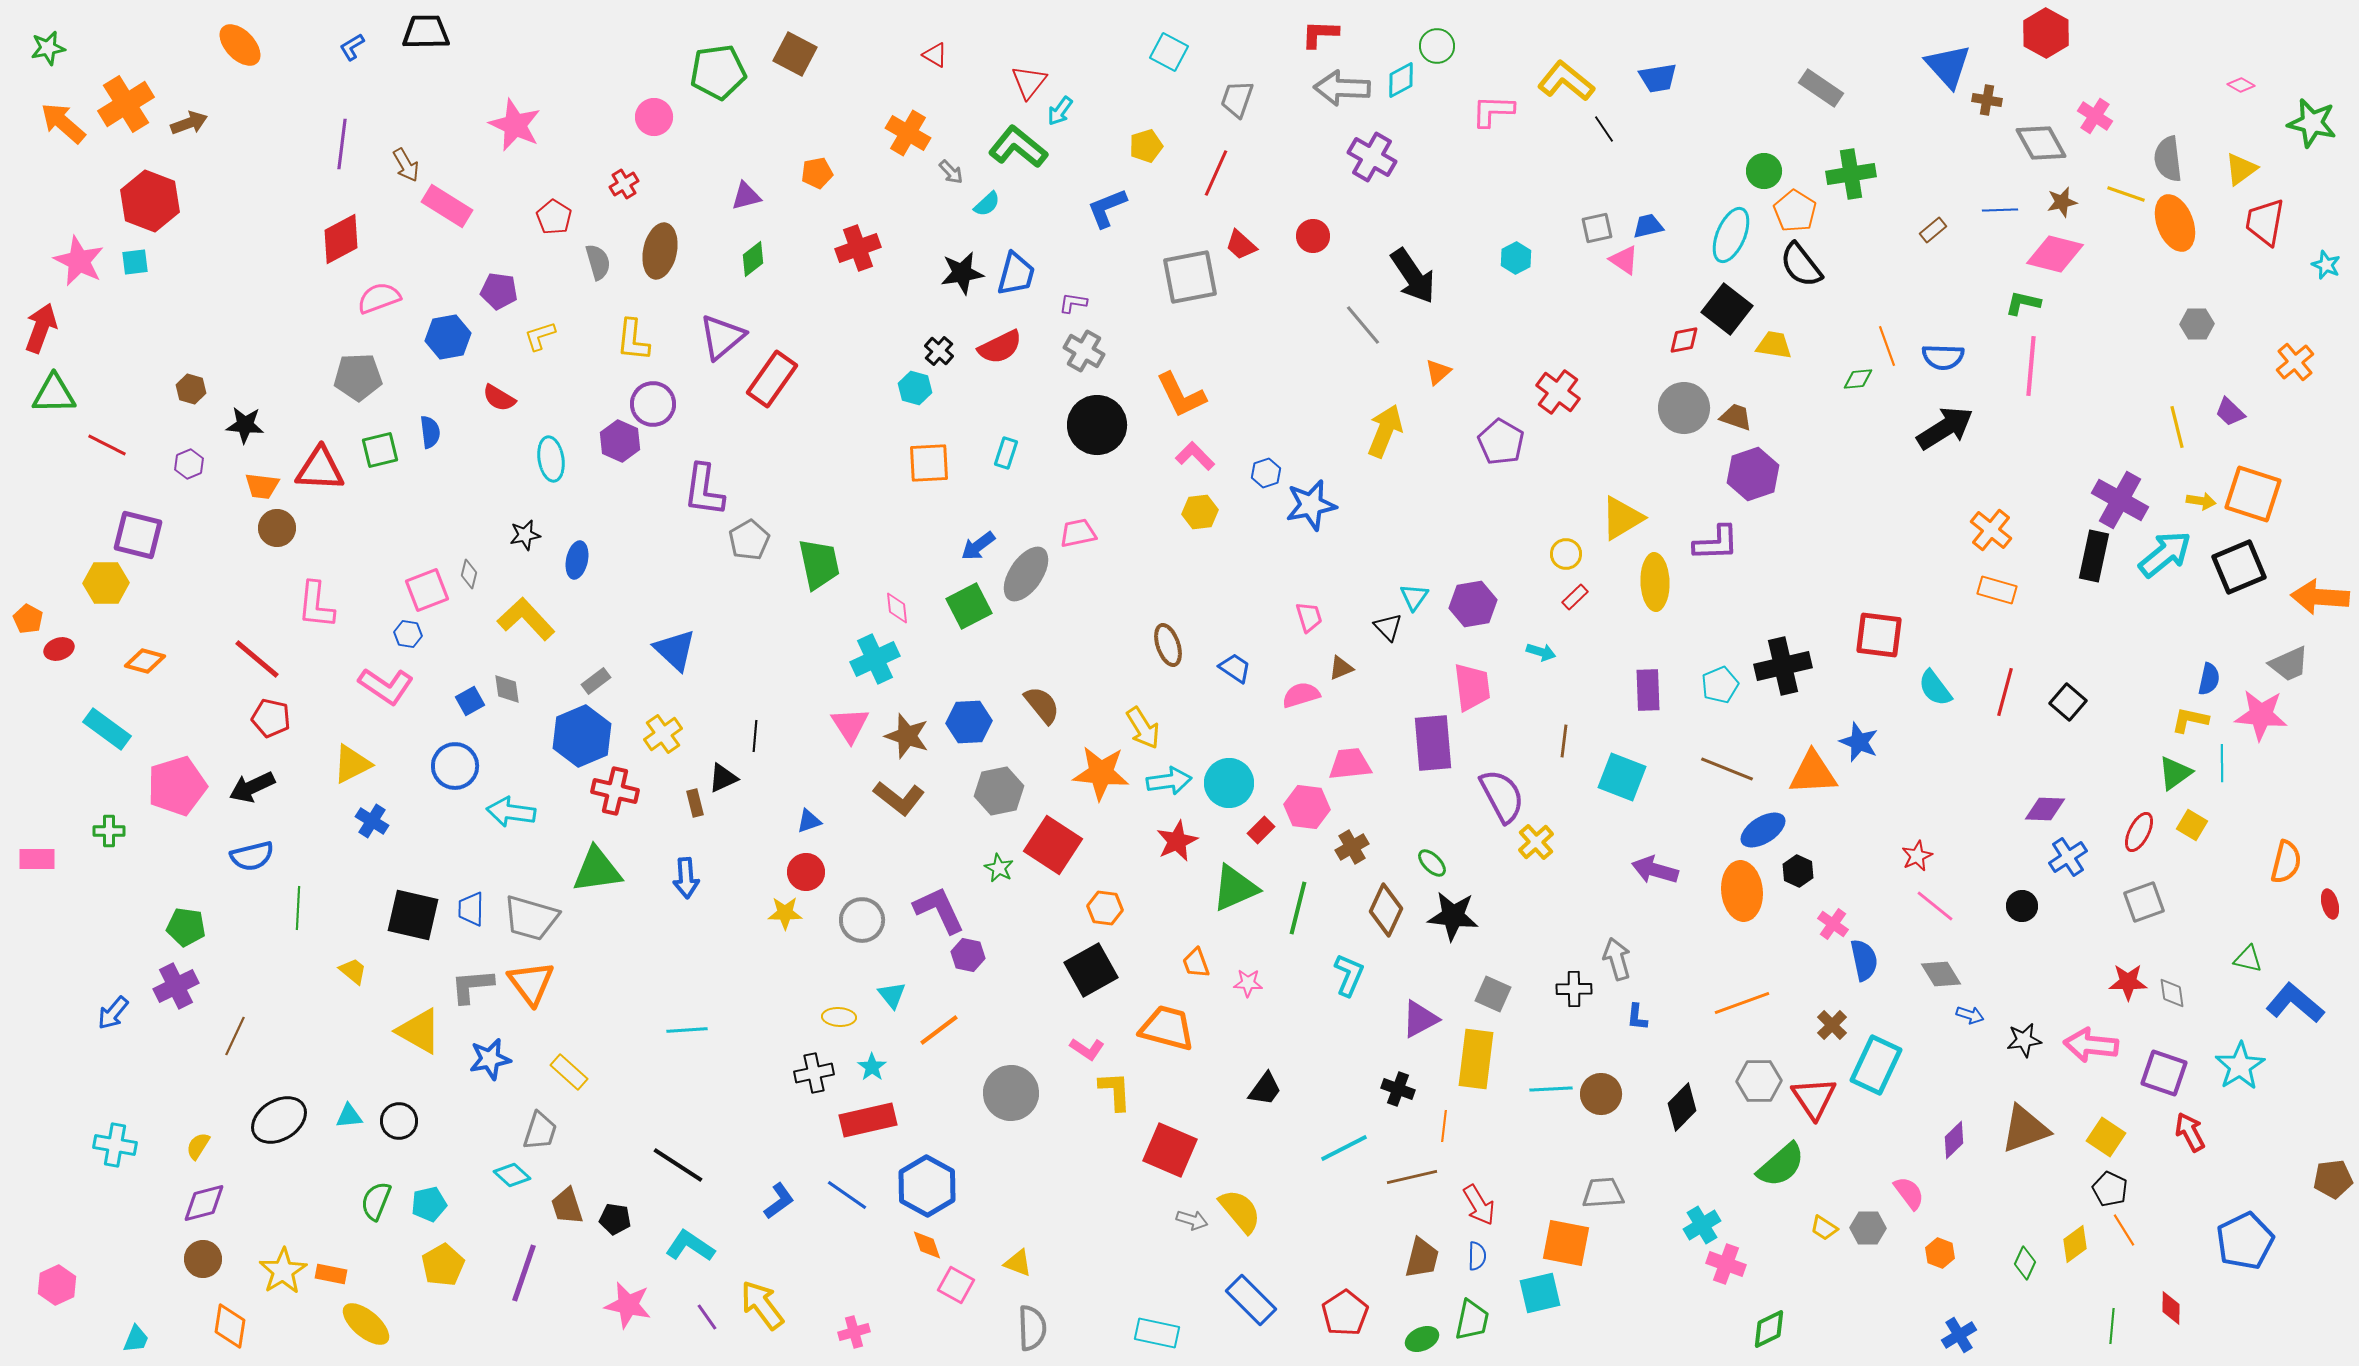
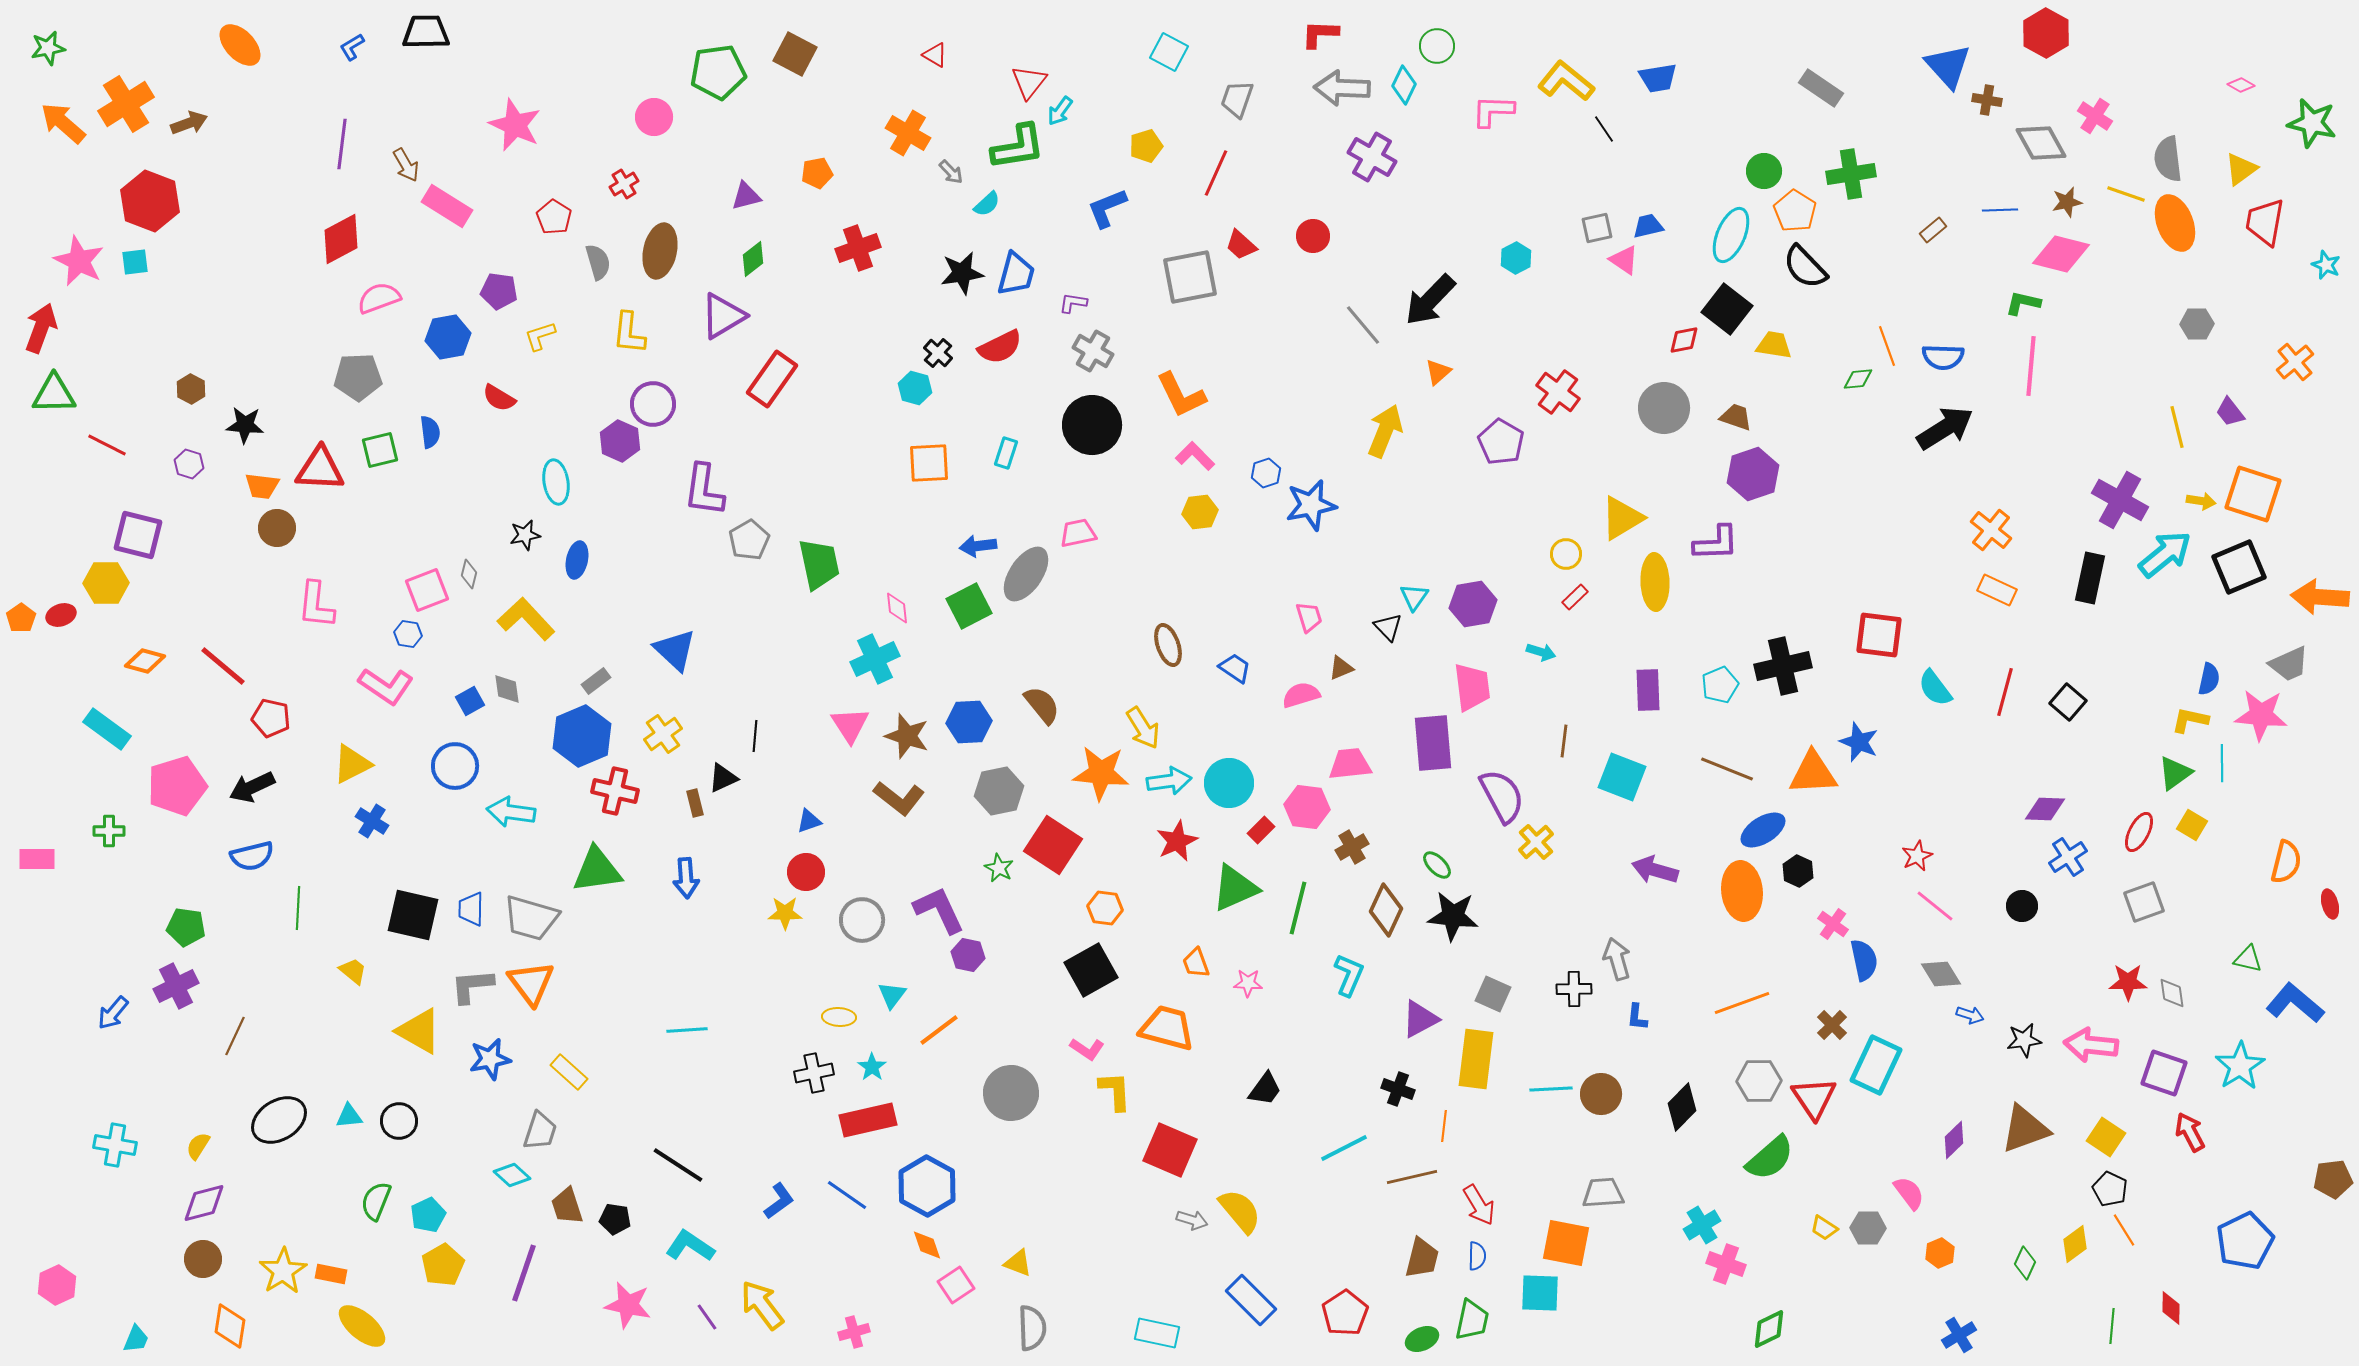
cyan diamond at (1401, 80): moved 3 px right, 5 px down; rotated 36 degrees counterclockwise
green L-shape at (1018, 147): rotated 132 degrees clockwise
brown star at (2062, 202): moved 5 px right
pink diamond at (2055, 254): moved 6 px right
black semicircle at (1801, 265): moved 4 px right, 2 px down; rotated 6 degrees counterclockwise
black arrow at (1413, 276): moved 17 px right, 24 px down; rotated 78 degrees clockwise
purple triangle at (722, 337): moved 1 px right, 21 px up; rotated 9 degrees clockwise
yellow L-shape at (633, 340): moved 4 px left, 7 px up
black cross at (939, 351): moved 1 px left, 2 px down
gray cross at (1084, 351): moved 9 px right
brown hexagon at (191, 389): rotated 12 degrees clockwise
gray circle at (1684, 408): moved 20 px left
purple trapezoid at (2230, 412): rotated 8 degrees clockwise
black circle at (1097, 425): moved 5 px left
cyan ellipse at (551, 459): moved 5 px right, 23 px down
purple hexagon at (189, 464): rotated 20 degrees counterclockwise
blue arrow at (978, 546): rotated 30 degrees clockwise
black rectangle at (2094, 556): moved 4 px left, 22 px down
orange rectangle at (1997, 590): rotated 9 degrees clockwise
orange pentagon at (28, 619): moved 7 px left, 1 px up; rotated 8 degrees clockwise
red ellipse at (59, 649): moved 2 px right, 34 px up
red line at (257, 659): moved 34 px left, 7 px down
green ellipse at (1432, 863): moved 5 px right, 2 px down
cyan triangle at (892, 995): rotated 16 degrees clockwise
green semicircle at (1781, 1165): moved 11 px left, 7 px up
cyan pentagon at (429, 1204): moved 1 px left, 11 px down; rotated 12 degrees counterclockwise
orange hexagon at (1940, 1253): rotated 16 degrees clockwise
pink square at (956, 1285): rotated 27 degrees clockwise
cyan square at (1540, 1293): rotated 15 degrees clockwise
yellow ellipse at (366, 1324): moved 4 px left, 2 px down
